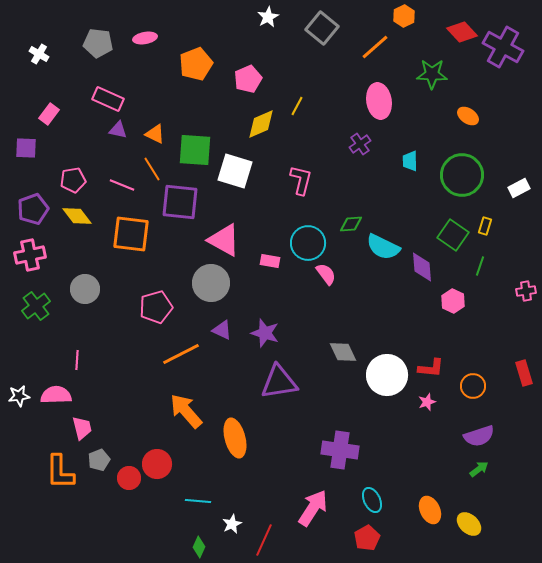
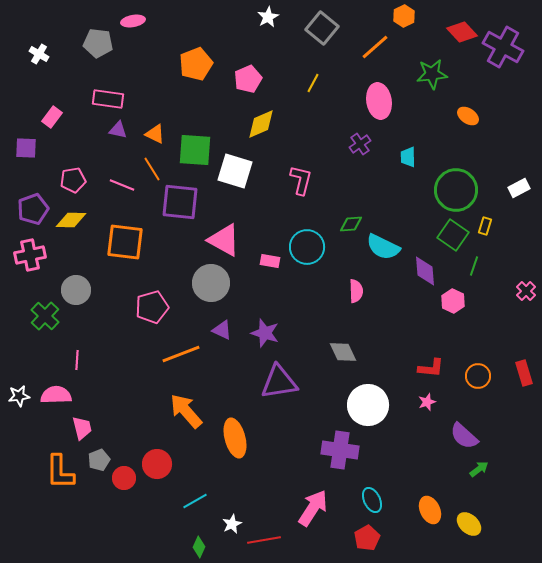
pink ellipse at (145, 38): moved 12 px left, 17 px up
green star at (432, 74): rotated 8 degrees counterclockwise
pink rectangle at (108, 99): rotated 16 degrees counterclockwise
yellow line at (297, 106): moved 16 px right, 23 px up
pink rectangle at (49, 114): moved 3 px right, 3 px down
cyan trapezoid at (410, 161): moved 2 px left, 4 px up
green circle at (462, 175): moved 6 px left, 15 px down
yellow diamond at (77, 216): moved 6 px left, 4 px down; rotated 52 degrees counterclockwise
orange square at (131, 234): moved 6 px left, 8 px down
cyan circle at (308, 243): moved 1 px left, 4 px down
green line at (480, 266): moved 6 px left
purple diamond at (422, 267): moved 3 px right, 4 px down
pink semicircle at (326, 274): moved 30 px right, 17 px down; rotated 35 degrees clockwise
gray circle at (85, 289): moved 9 px left, 1 px down
pink cross at (526, 291): rotated 36 degrees counterclockwise
green cross at (36, 306): moved 9 px right, 10 px down; rotated 8 degrees counterclockwise
pink pentagon at (156, 307): moved 4 px left
orange line at (181, 354): rotated 6 degrees clockwise
white circle at (387, 375): moved 19 px left, 30 px down
orange circle at (473, 386): moved 5 px right, 10 px up
purple semicircle at (479, 436): moved 15 px left; rotated 60 degrees clockwise
red circle at (129, 478): moved 5 px left
cyan line at (198, 501): moved 3 px left; rotated 35 degrees counterclockwise
red line at (264, 540): rotated 56 degrees clockwise
